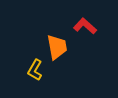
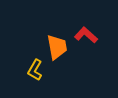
red L-shape: moved 1 px right, 9 px down
